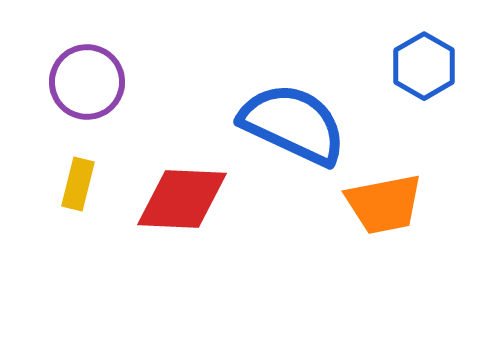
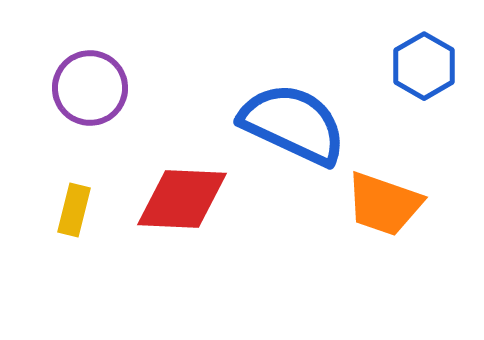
purple circle: moved 3 px right, 6 px down
yellow rectangle: moved 4 px left, 26 px down
orange trapezoid: rotated 30 degrees clockwise
